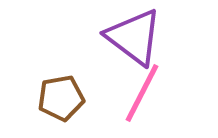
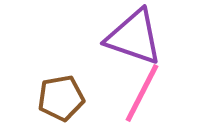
purple triangle: rotated 18 degrees counterclockwise
